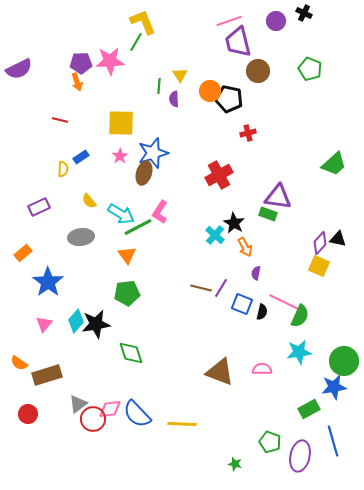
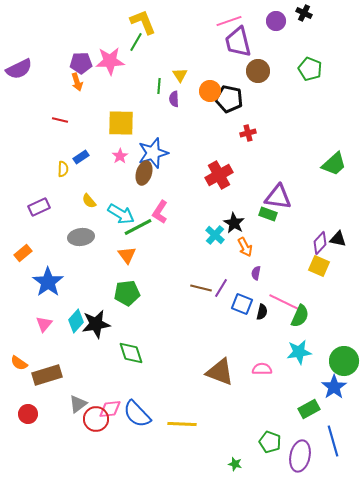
blue star at (334, 387): rotated 25 degrees counterclockwise
red circle at (93, 419): moved 3 px right
